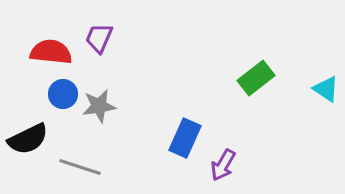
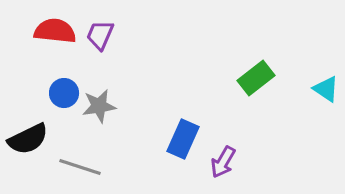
purple trapezoid: moved 1 px right, 3 px up
red semicircle: moved 4 px right, 21 px up
blue circle: moved 1 px right, 1 px up
blue rectangle: moved 2 px left, 1 px down
purple arrow: moved 3 px up
